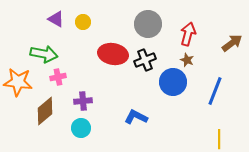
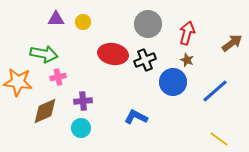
purple triangle: rotated 30 degrees counterclockwise
red arrow: moved 1 px left, 1 px up
blue line: rotated 28 degrees clockwise
brown diamond: rotated 16 degrees clockwise
yellow line: rotated 54 degrees counterclockwise
